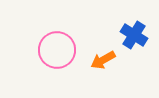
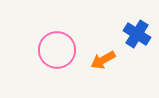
blue cross: moved 3 px right, 1 px up
